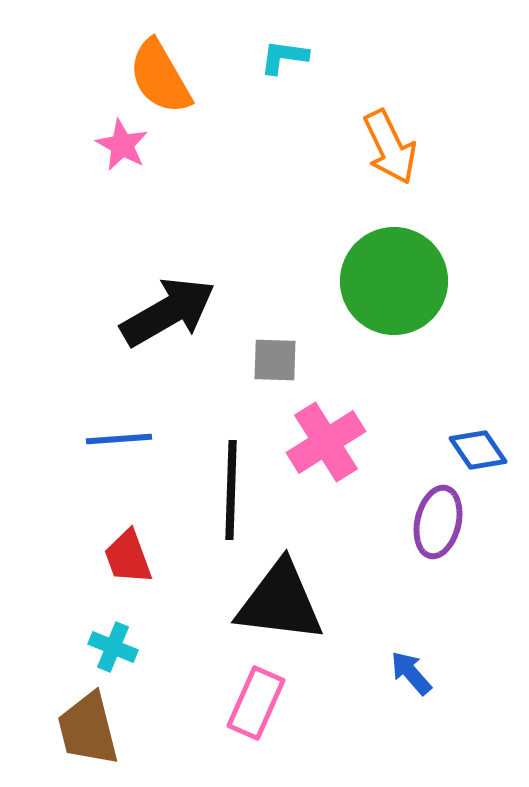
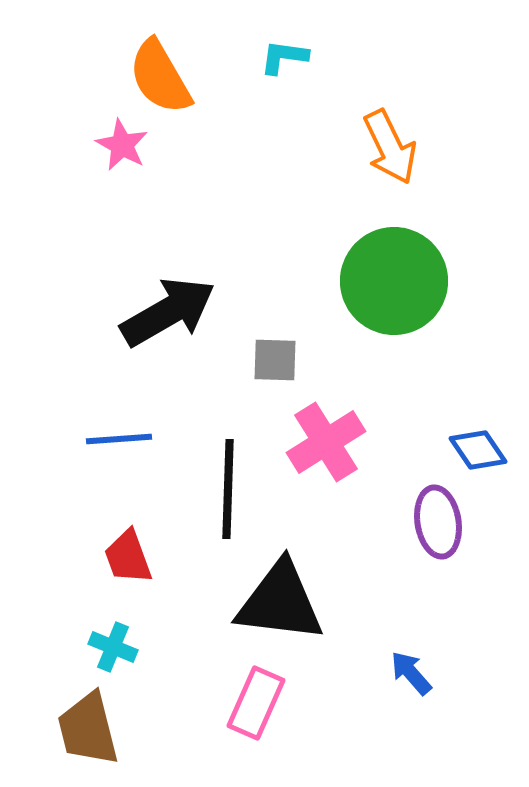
black line: moved 3 px left, 1 px up
purple ellipse: rotated 22 degrees counterclockwise
